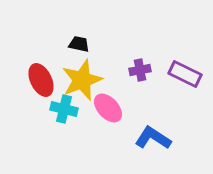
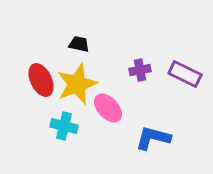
yellow star: moved 5 px left, 4 px down
cyan cross: moved 17 px down
blue L-shape: rotated 18 degrees counterclockwise
